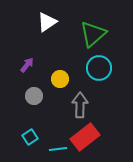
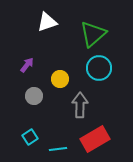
white triangle: rotated 15 degrees clockwise
red rectangle: moved 10 px right, 2 px down; rotated 8 degrees clockwise
